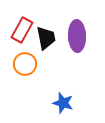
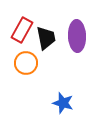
orange circle: moved 1 px right, 1 px up
